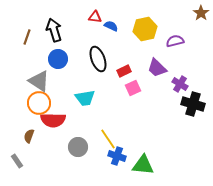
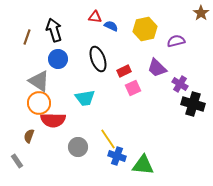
purple semicircle: moved 1 px right
